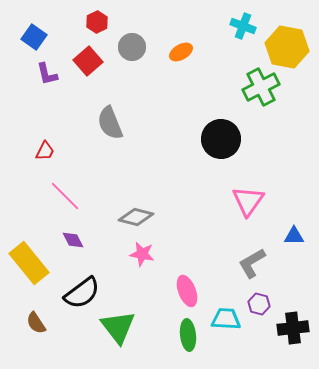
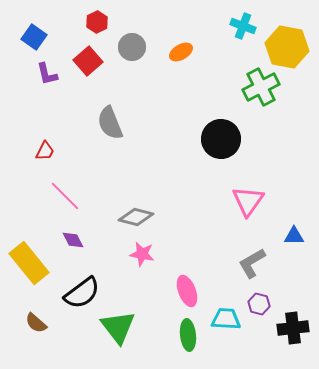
brown semicircle: rotated 15 degrees counterclockwise
